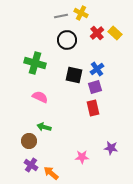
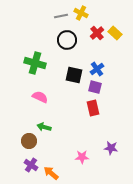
purple square: rotated 32 degrees clockwise
